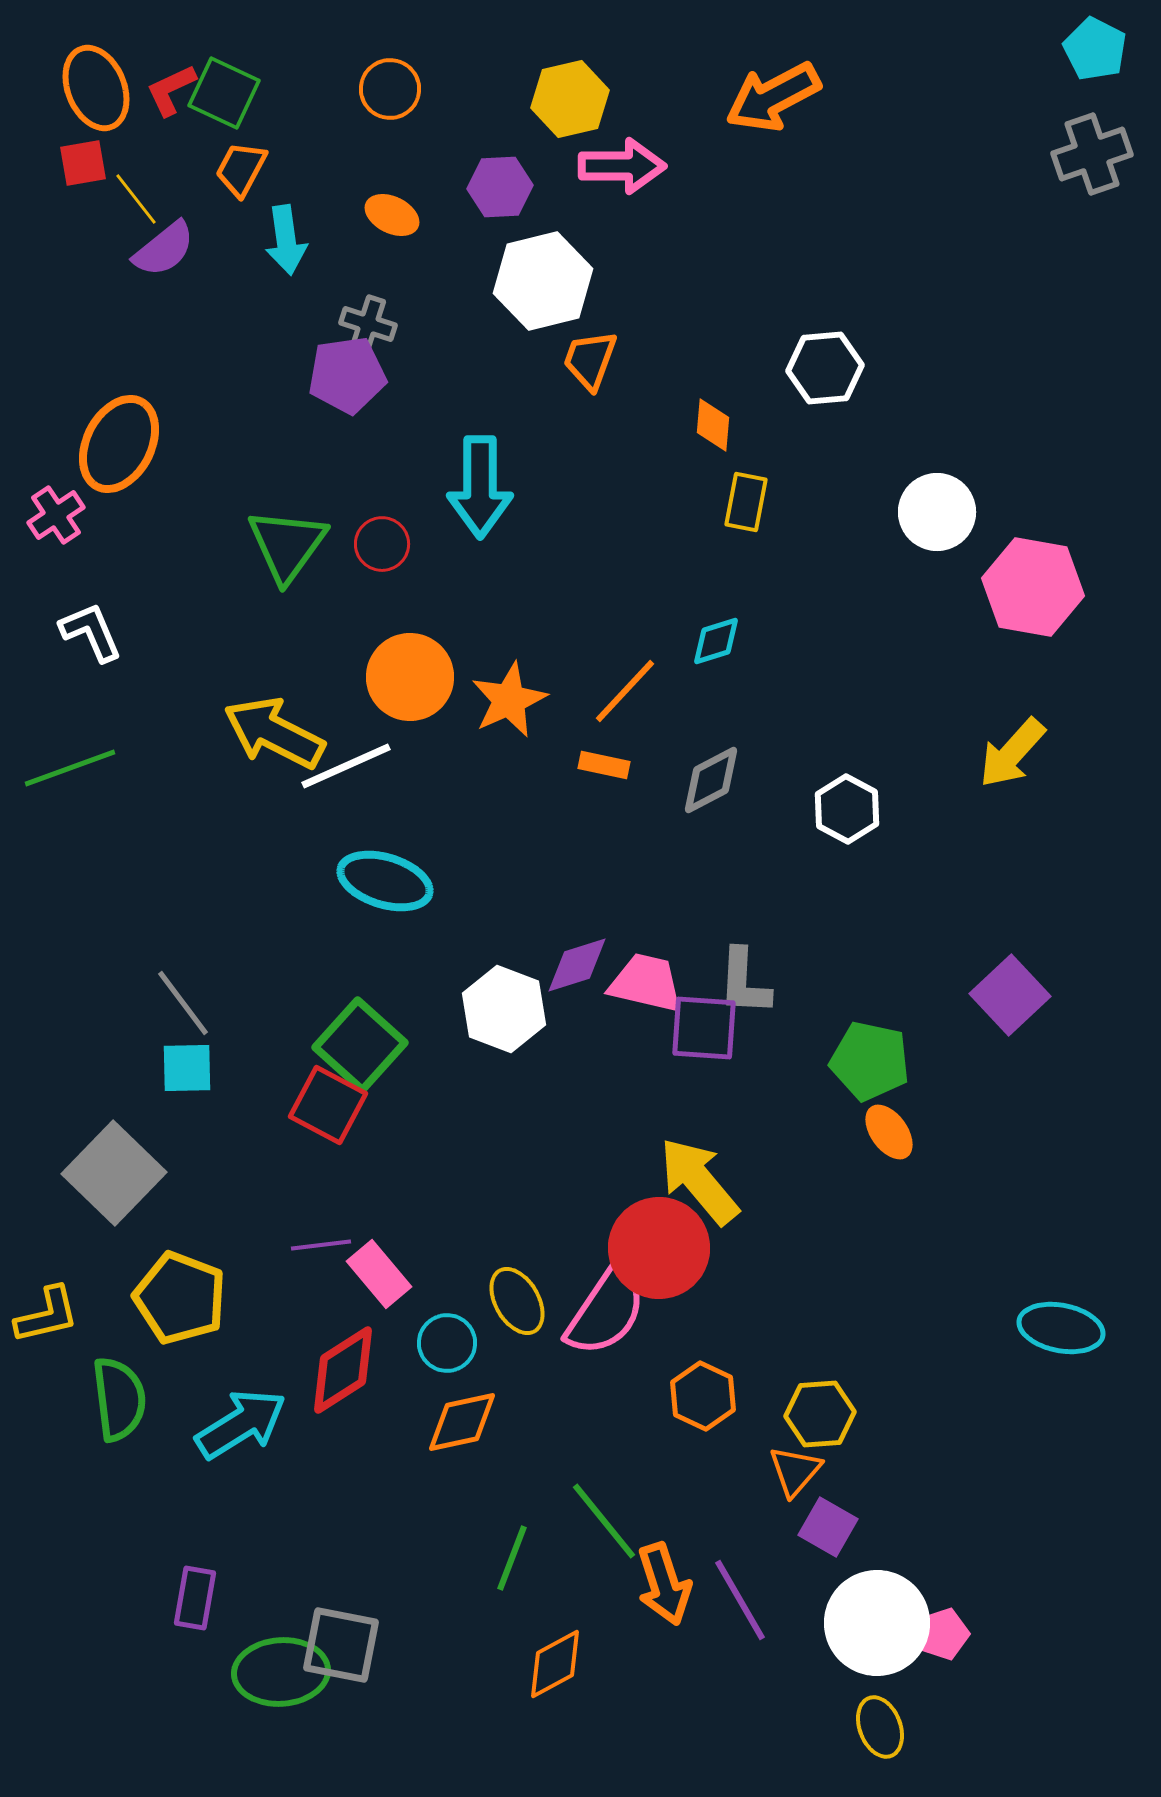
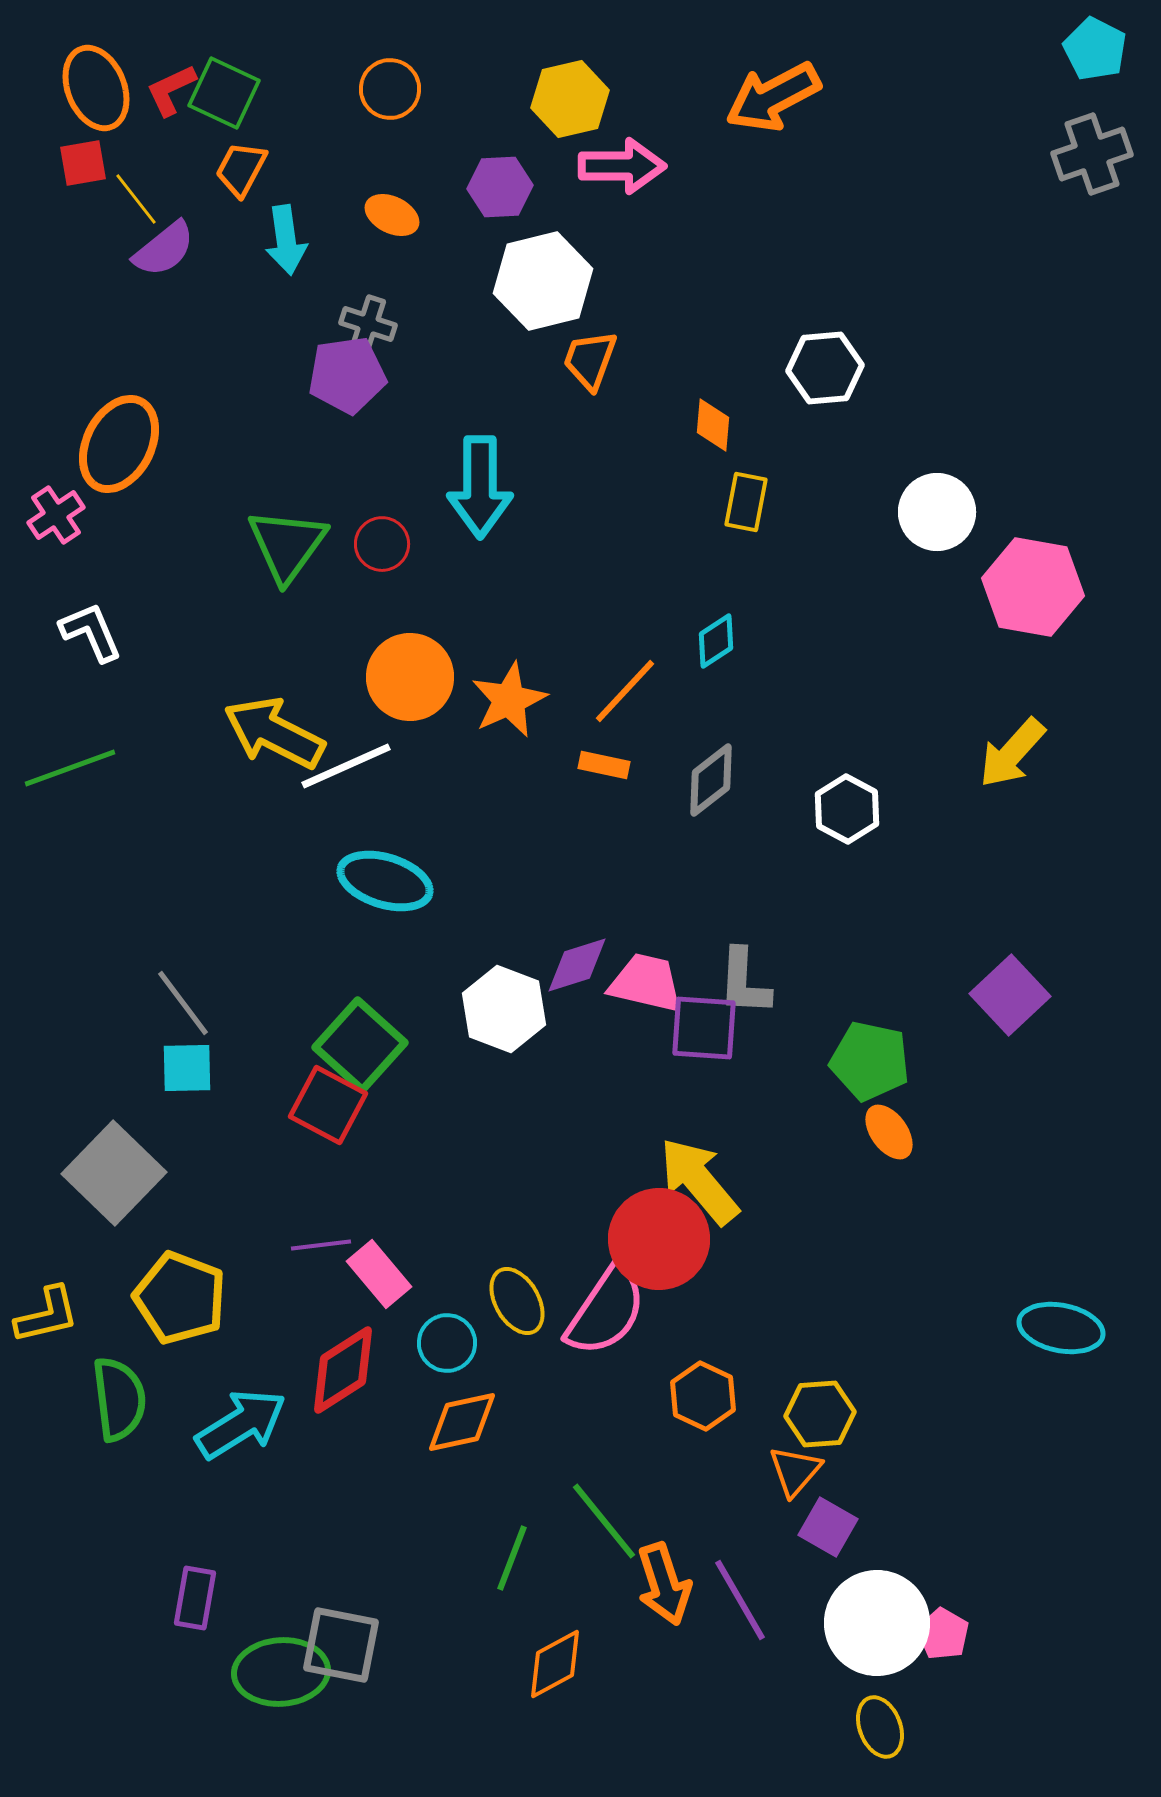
cyan diamond at (716, 641): rotated 16 degrees counterclockwise
gray diamond at (711, 780): rotated 10 degrees counterclockwise
red circle at (659, 1248): moved 9 px up
pink pentagon at (943, 1634): rotated 24 degrees counterclockwise
